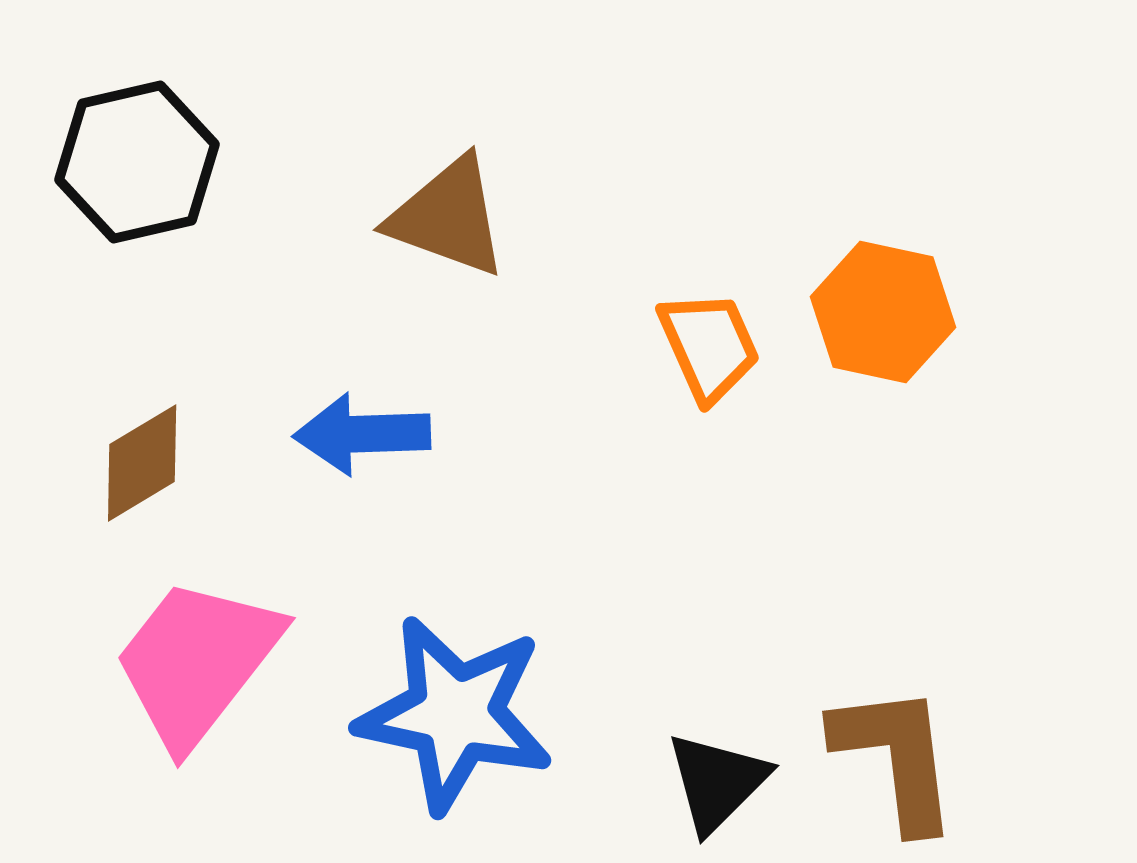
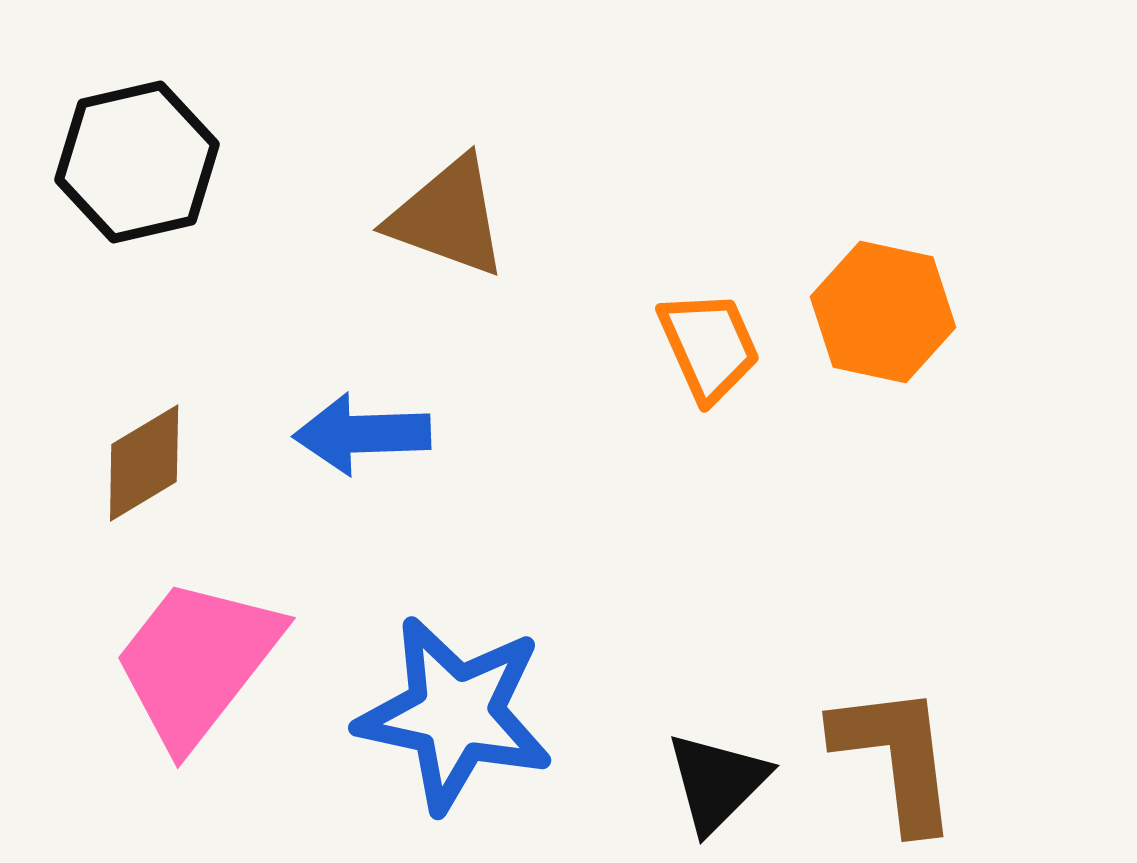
brown diamond: moved 2 px right
